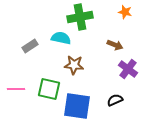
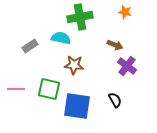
purple cross: moved 1 px left, 3 px up
black semicircle: rotated 84 degrees clockwise
